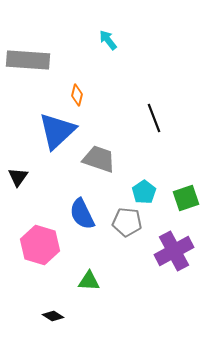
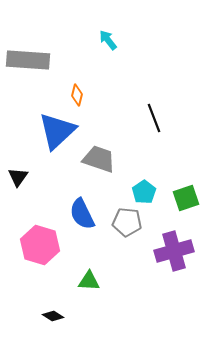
purple cross: rotated 12 degrees clockwise
